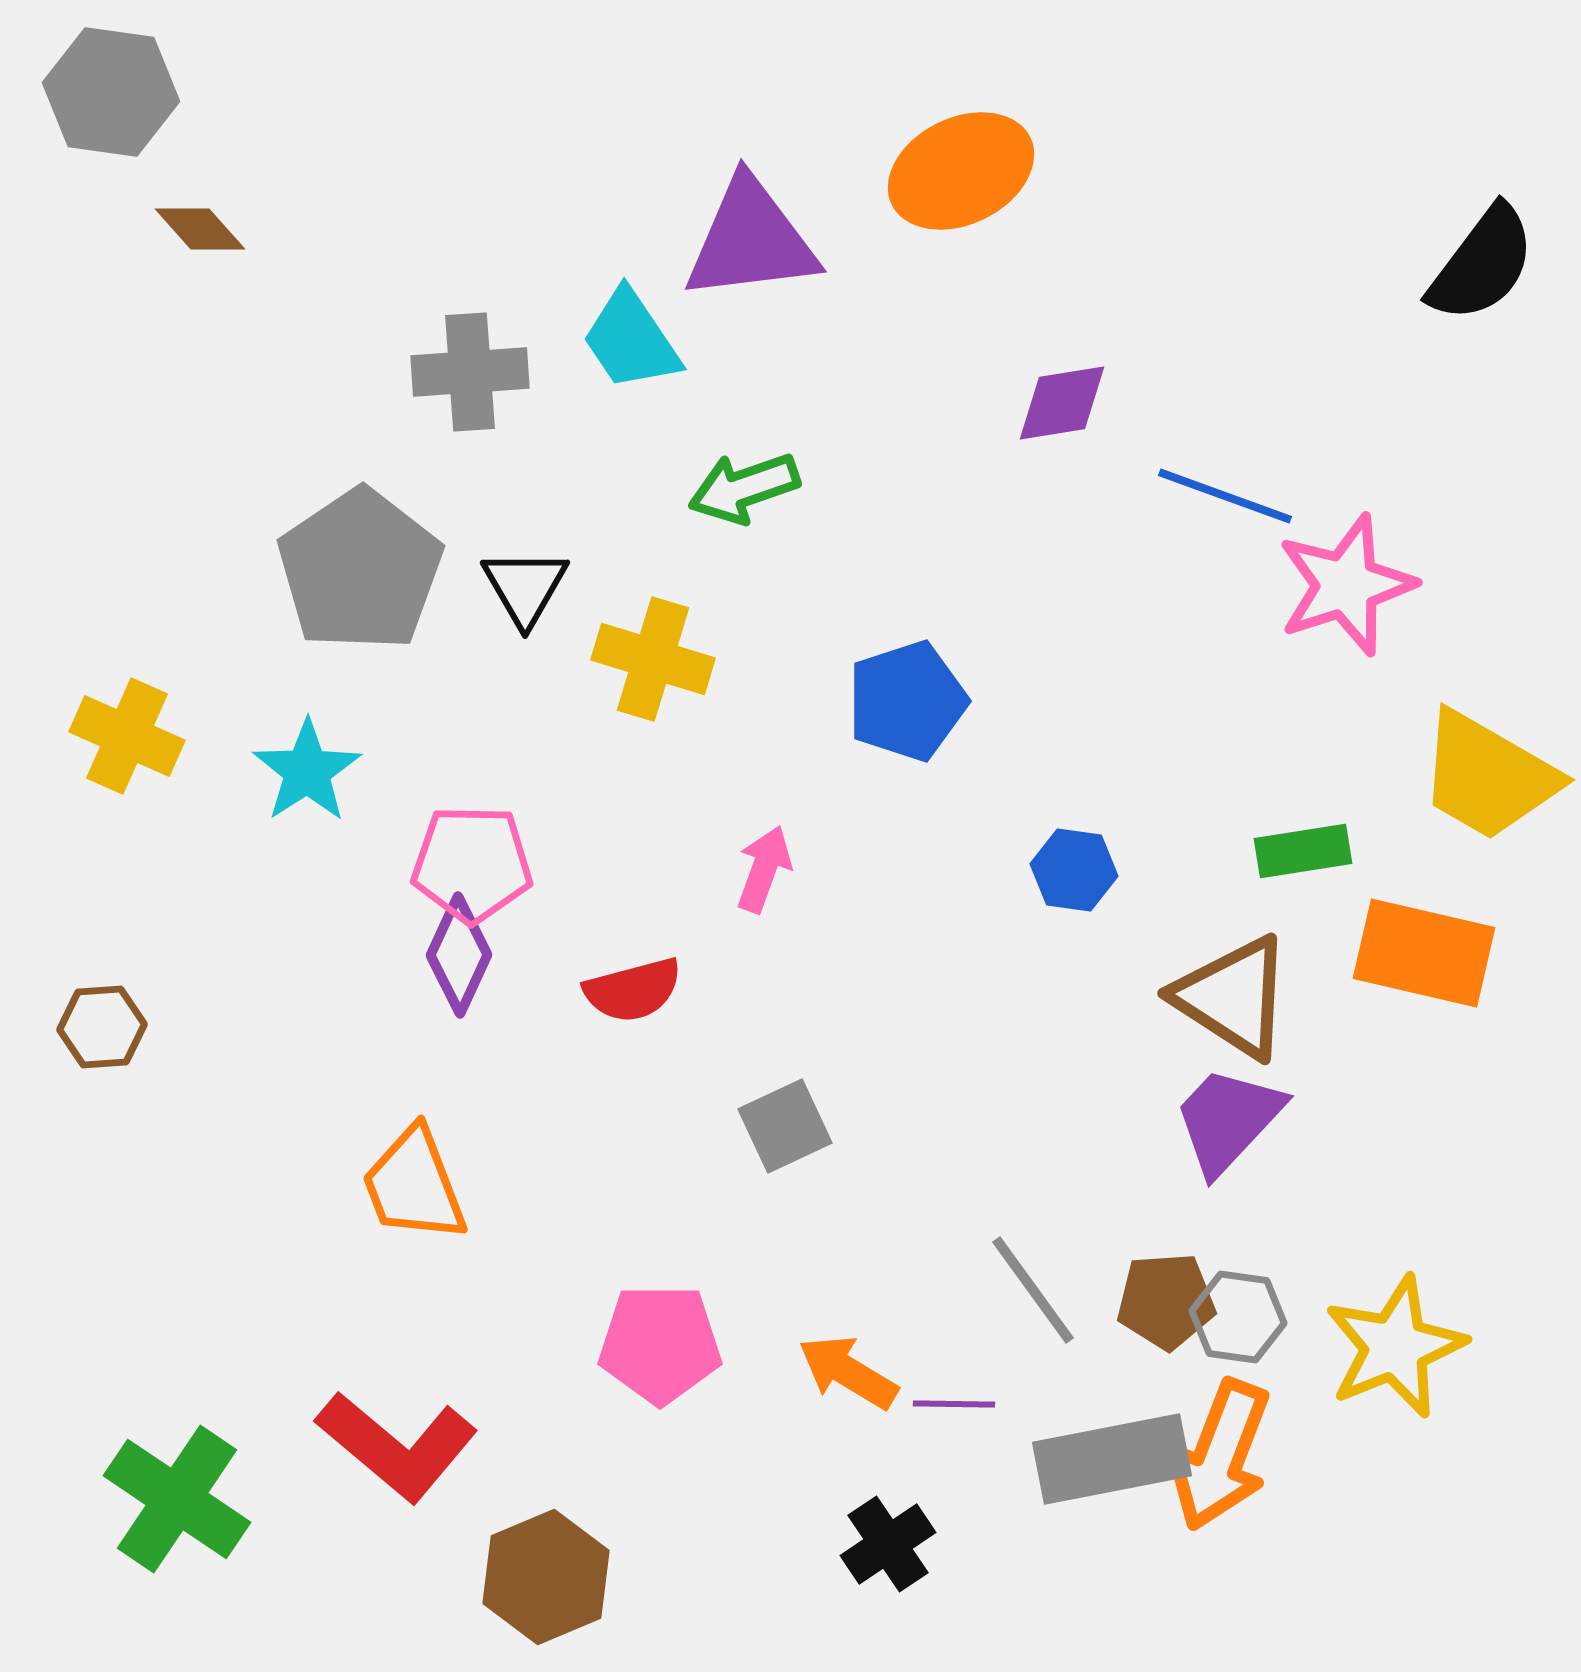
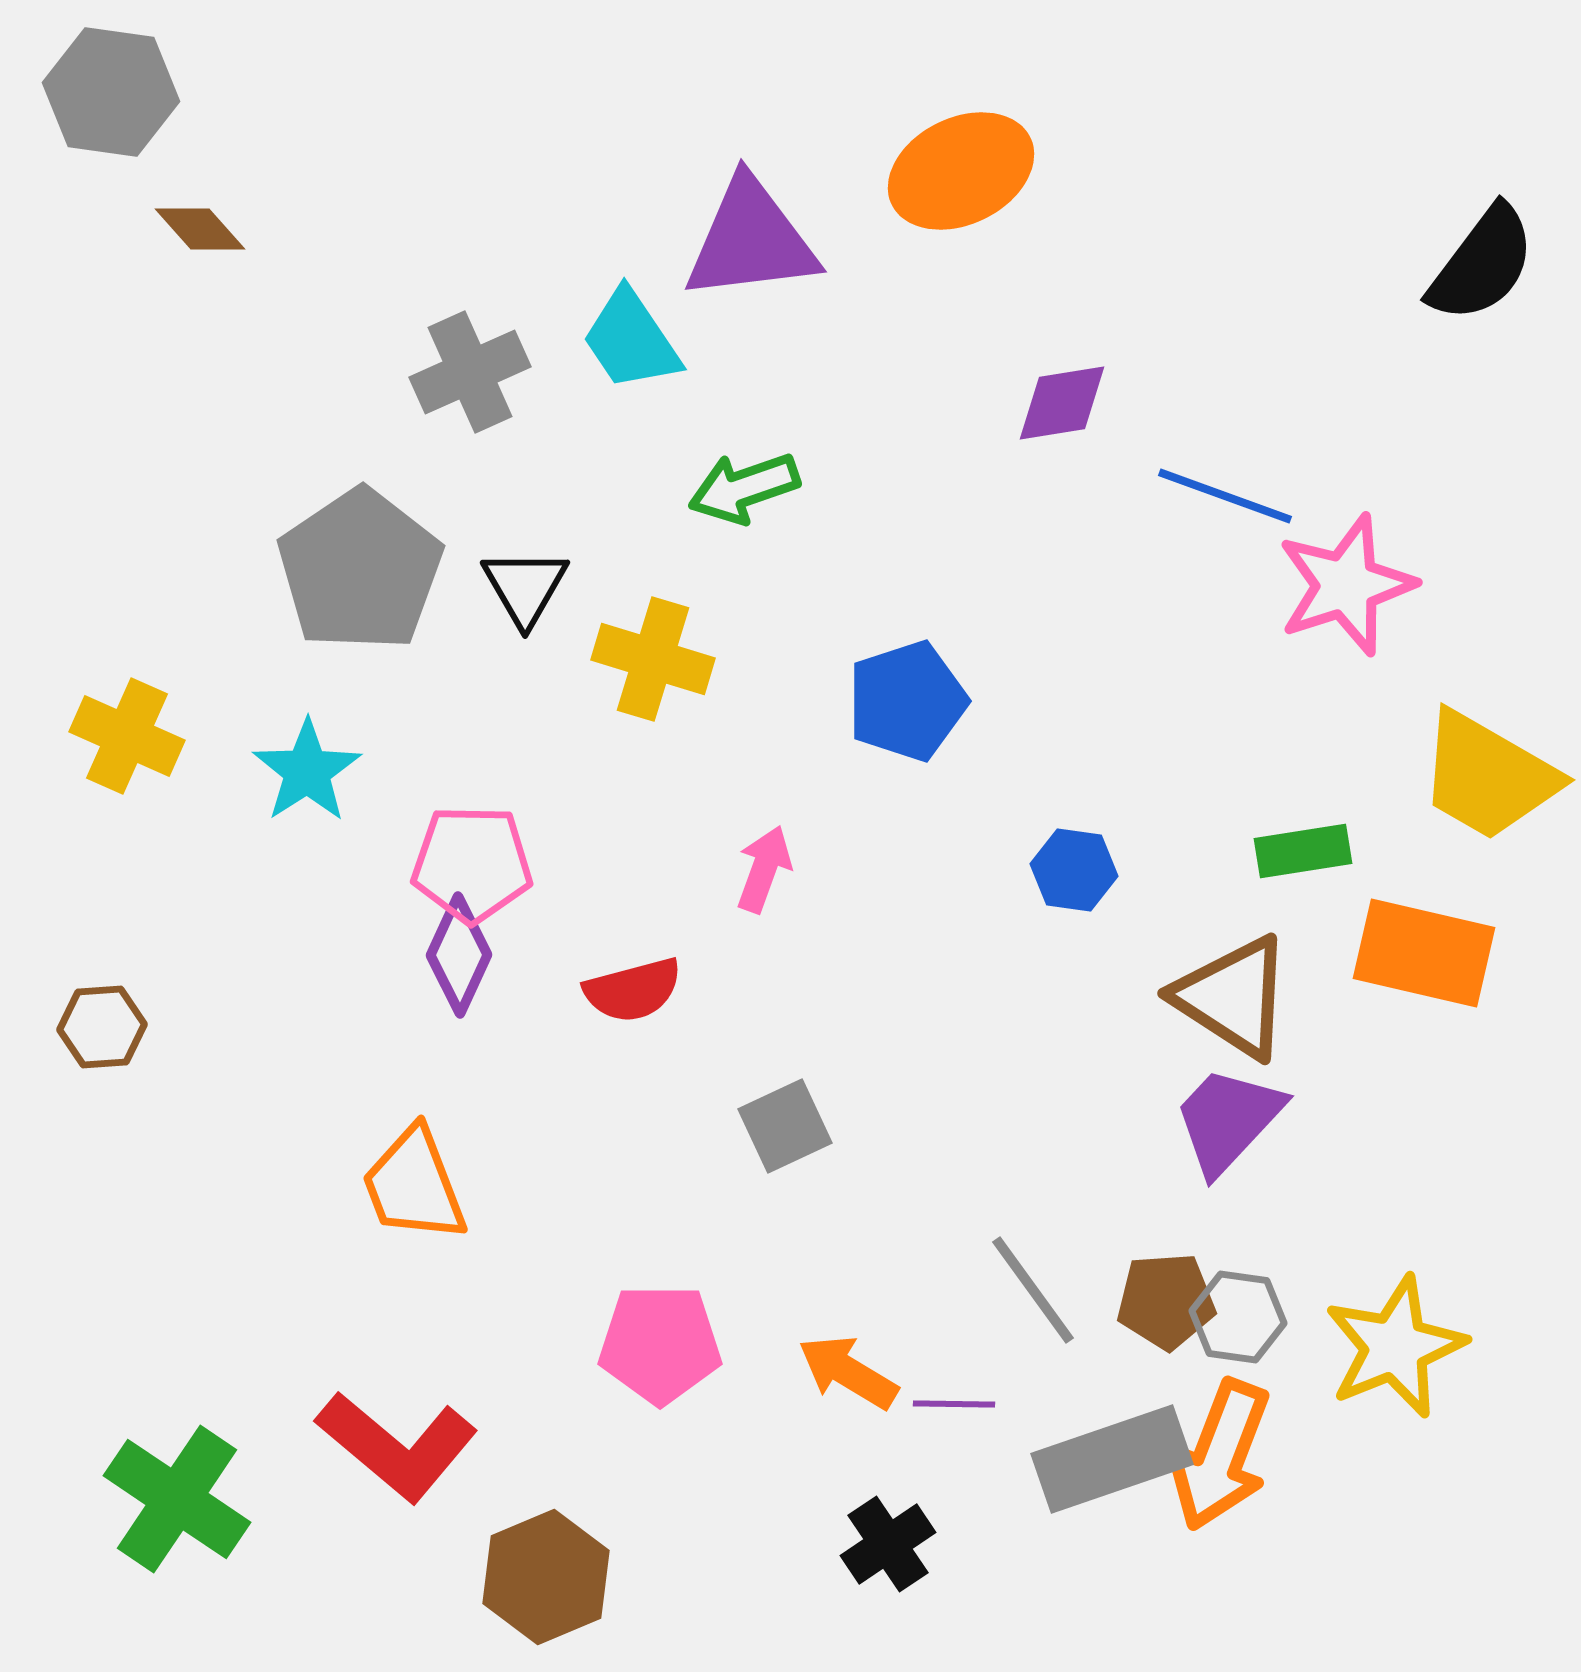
gray cross at (470, 372): rotated 20 degrees counterclockwise
gray rectangle at (1112, 1459): rotated 8 degrees counterclockwise
